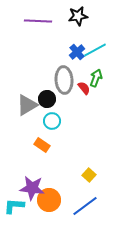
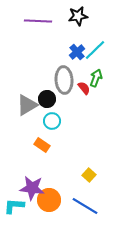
cyan line: rotated 15 degrees counterclockwise
blue line: rotated 68 degrees clockwise
